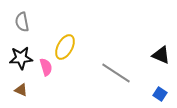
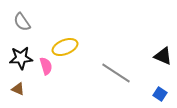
gray semicircle: rotated 24 degrees counterclockwise
yellow ellipse: rotated 40 degrees clockwise
black triangle: moved 2 px right, 1 px down
pink semicircle: moved 1 px up
brown triangle: moved 3 px left, 1 px up
